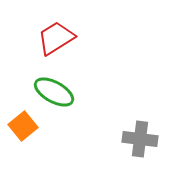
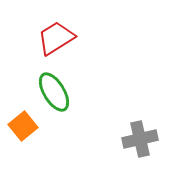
green ellipse: rotated 30 degrees clockwise
gray cross: rotated 20 degrees counterclockwise
